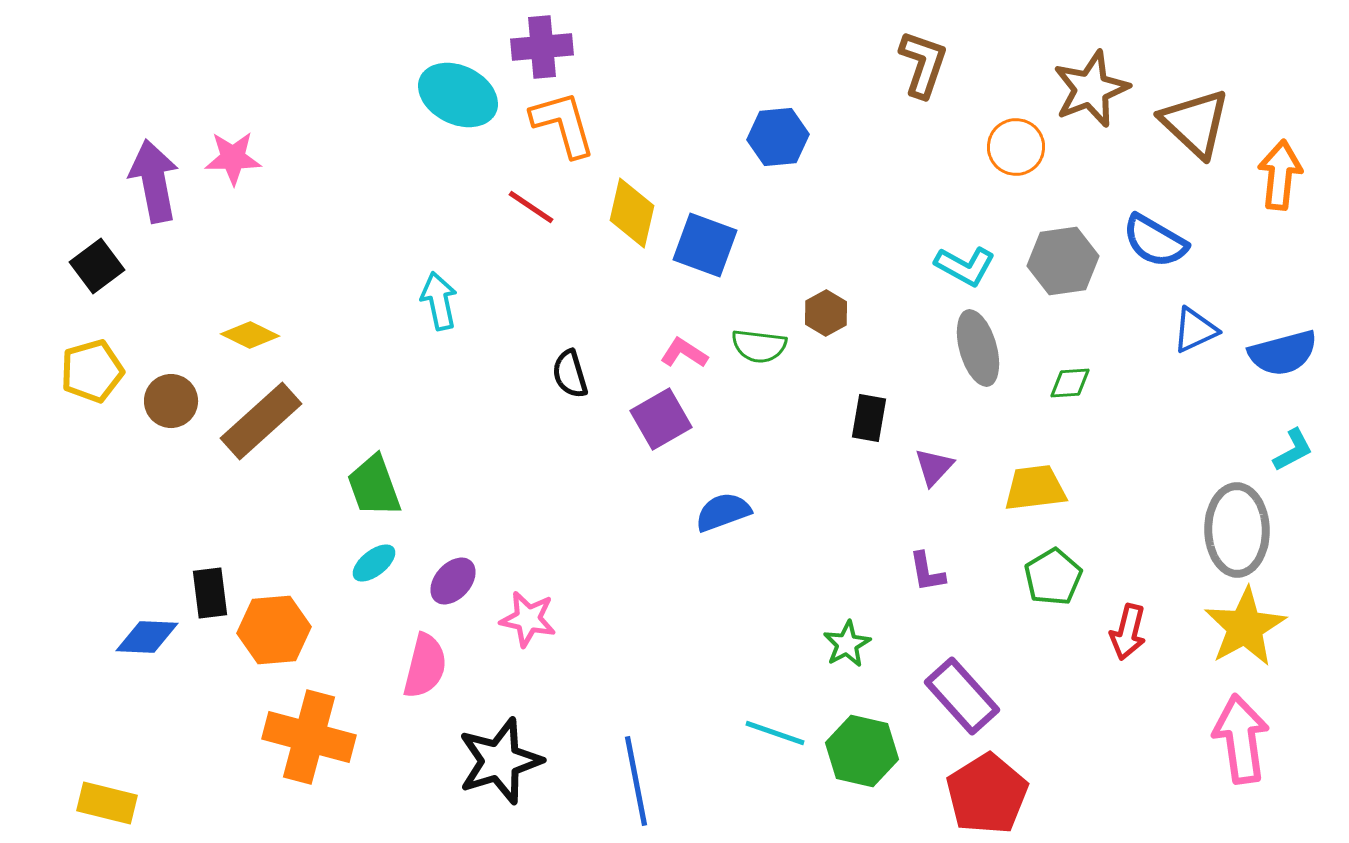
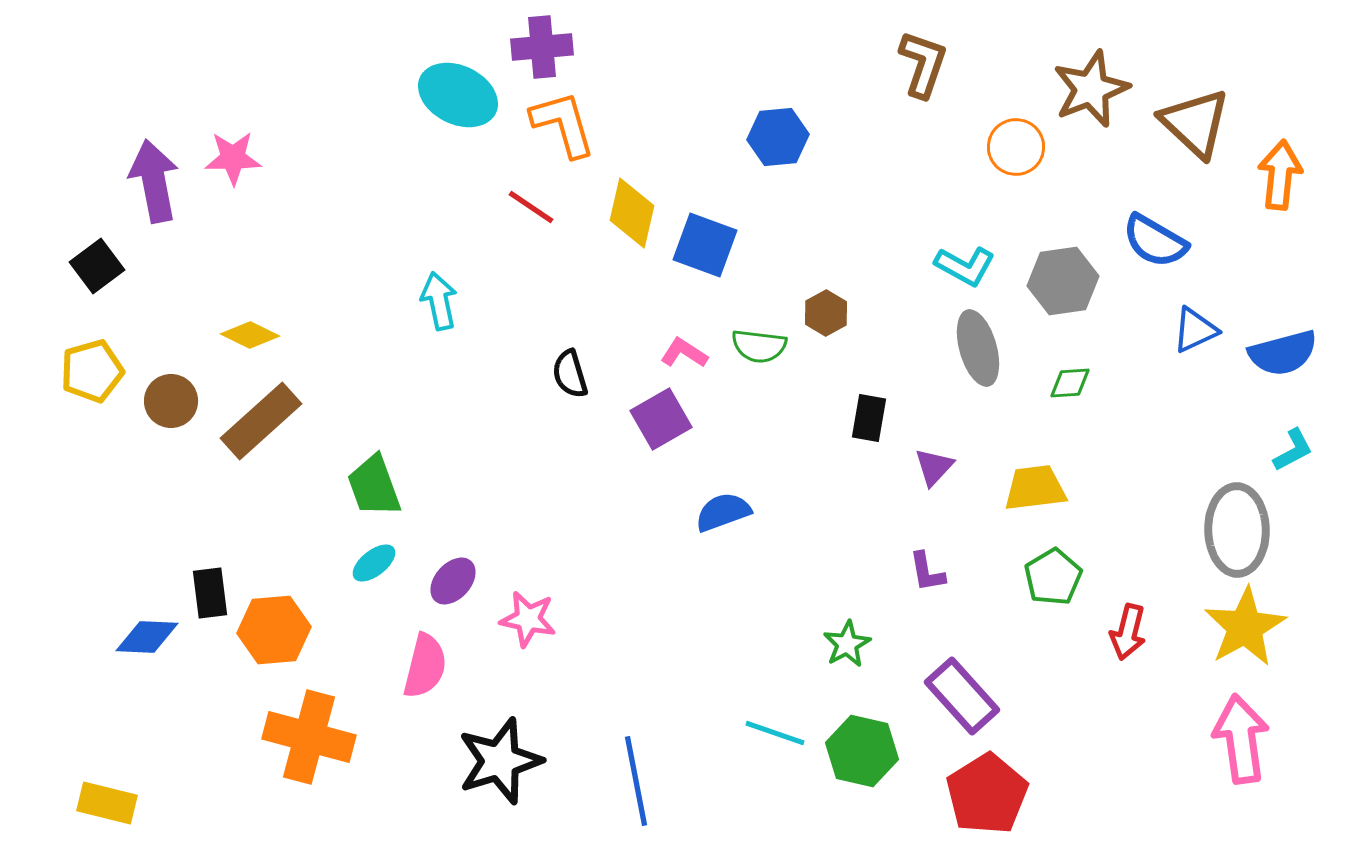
gray hexagon at (1063, 261): moved 20 px down
